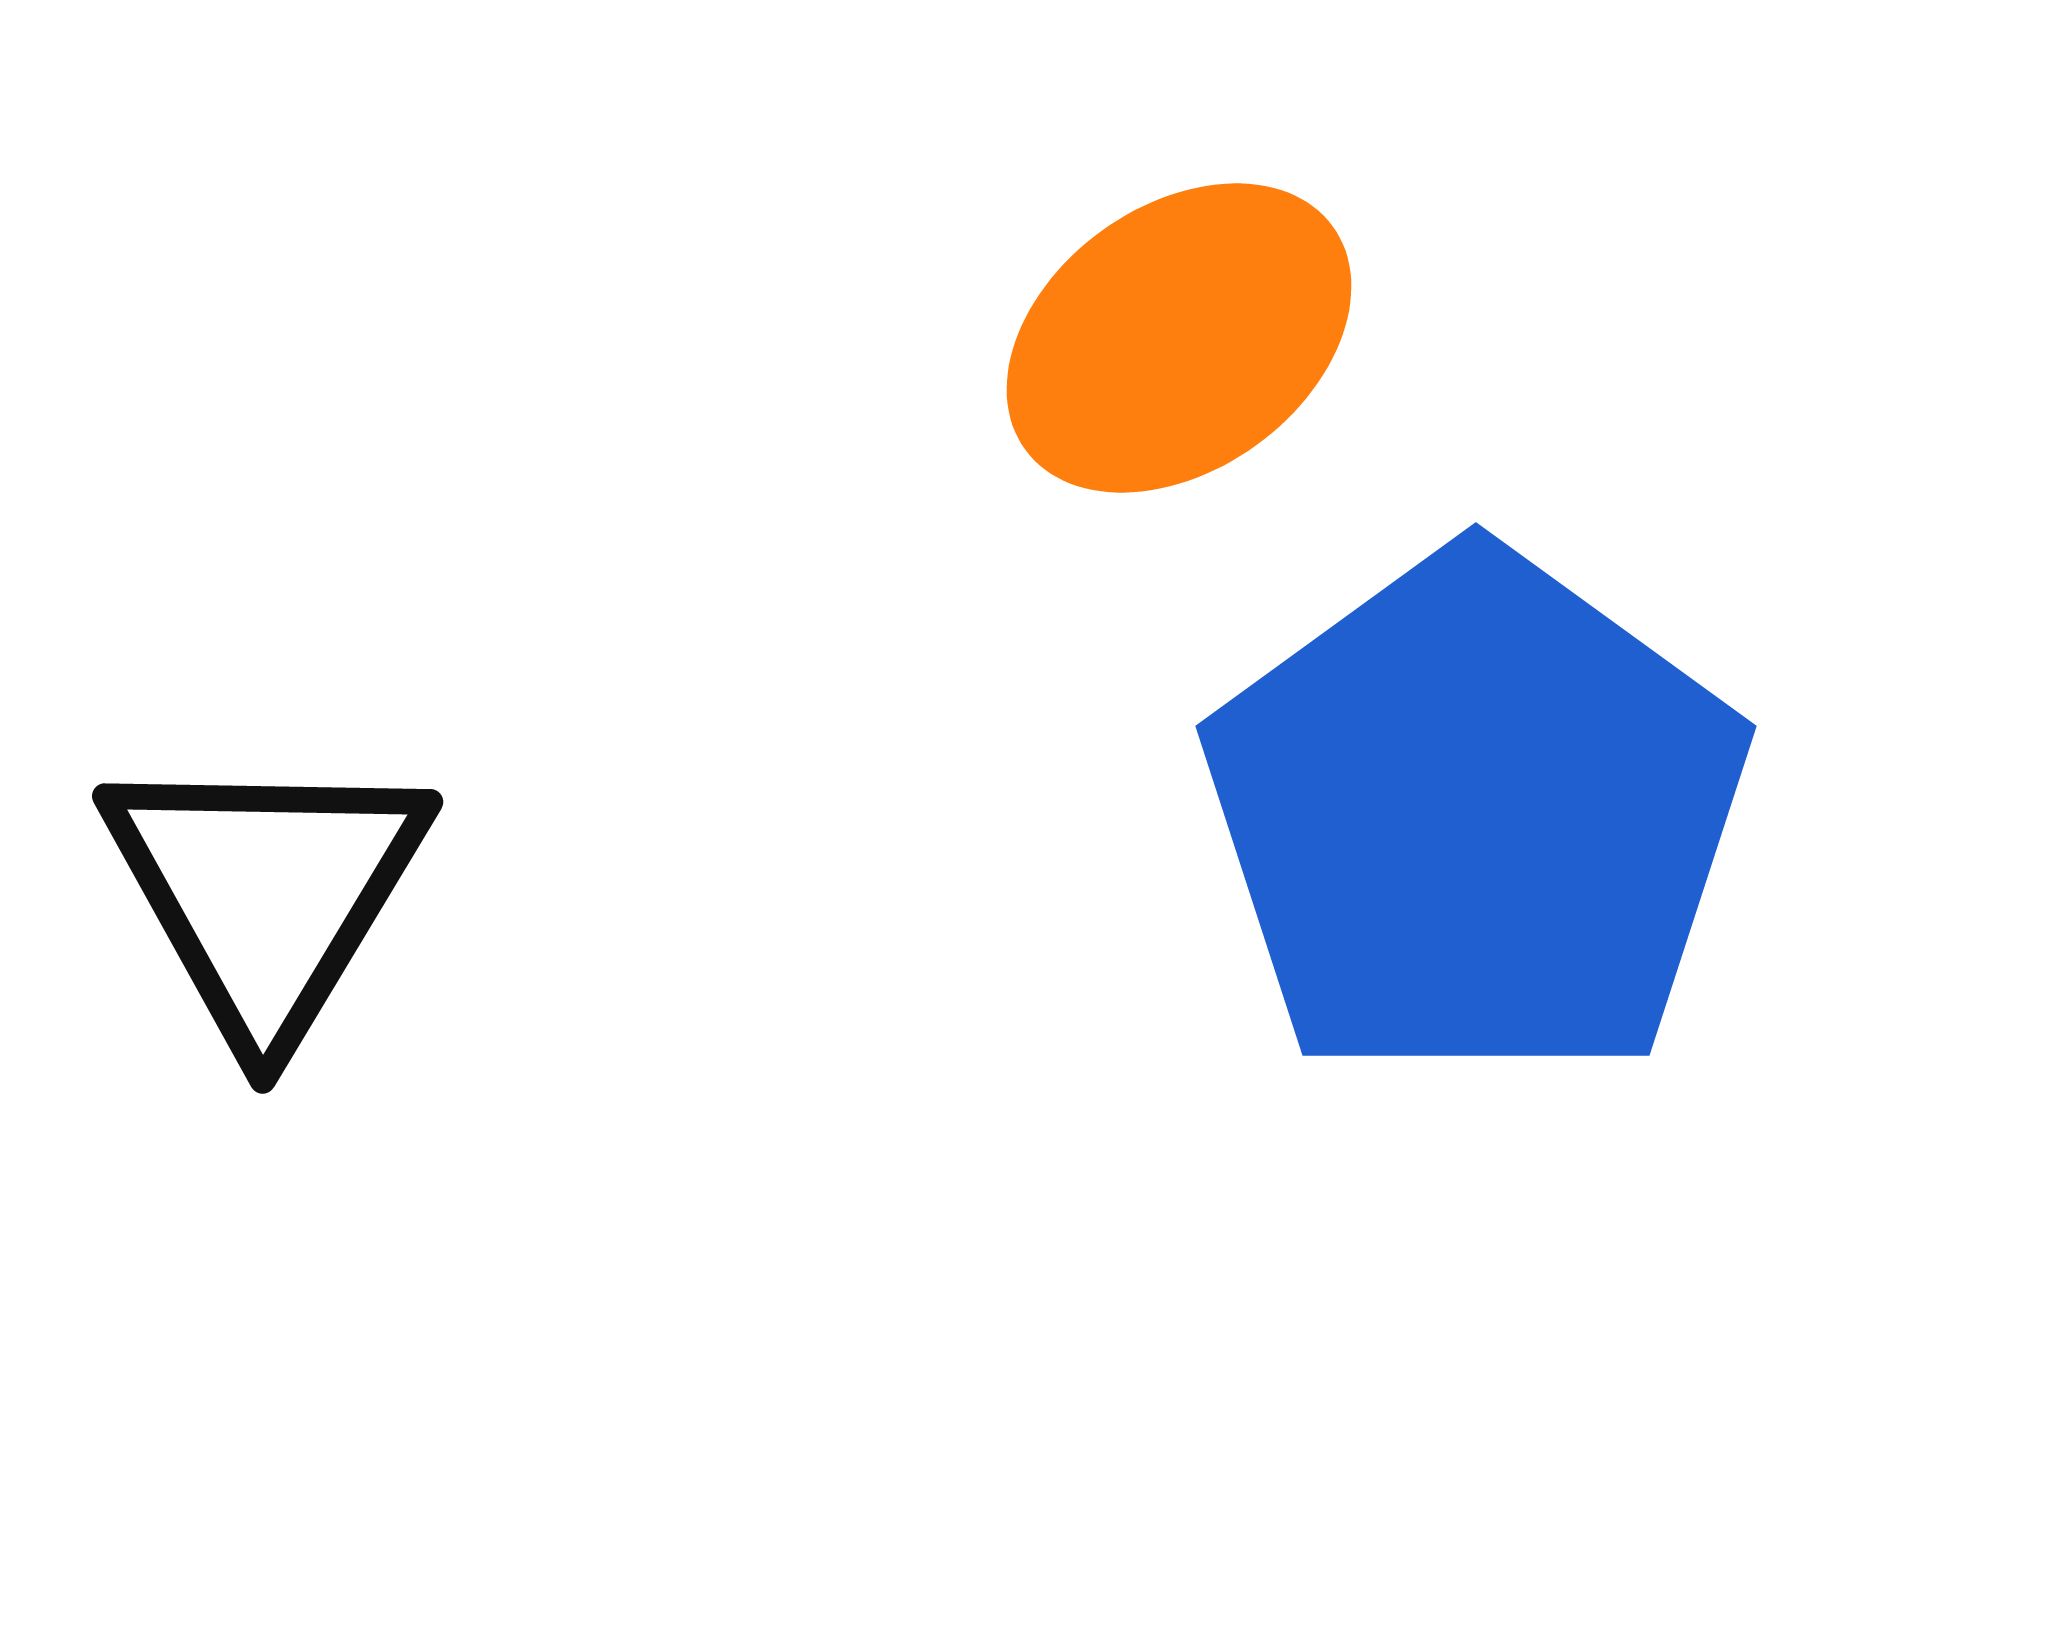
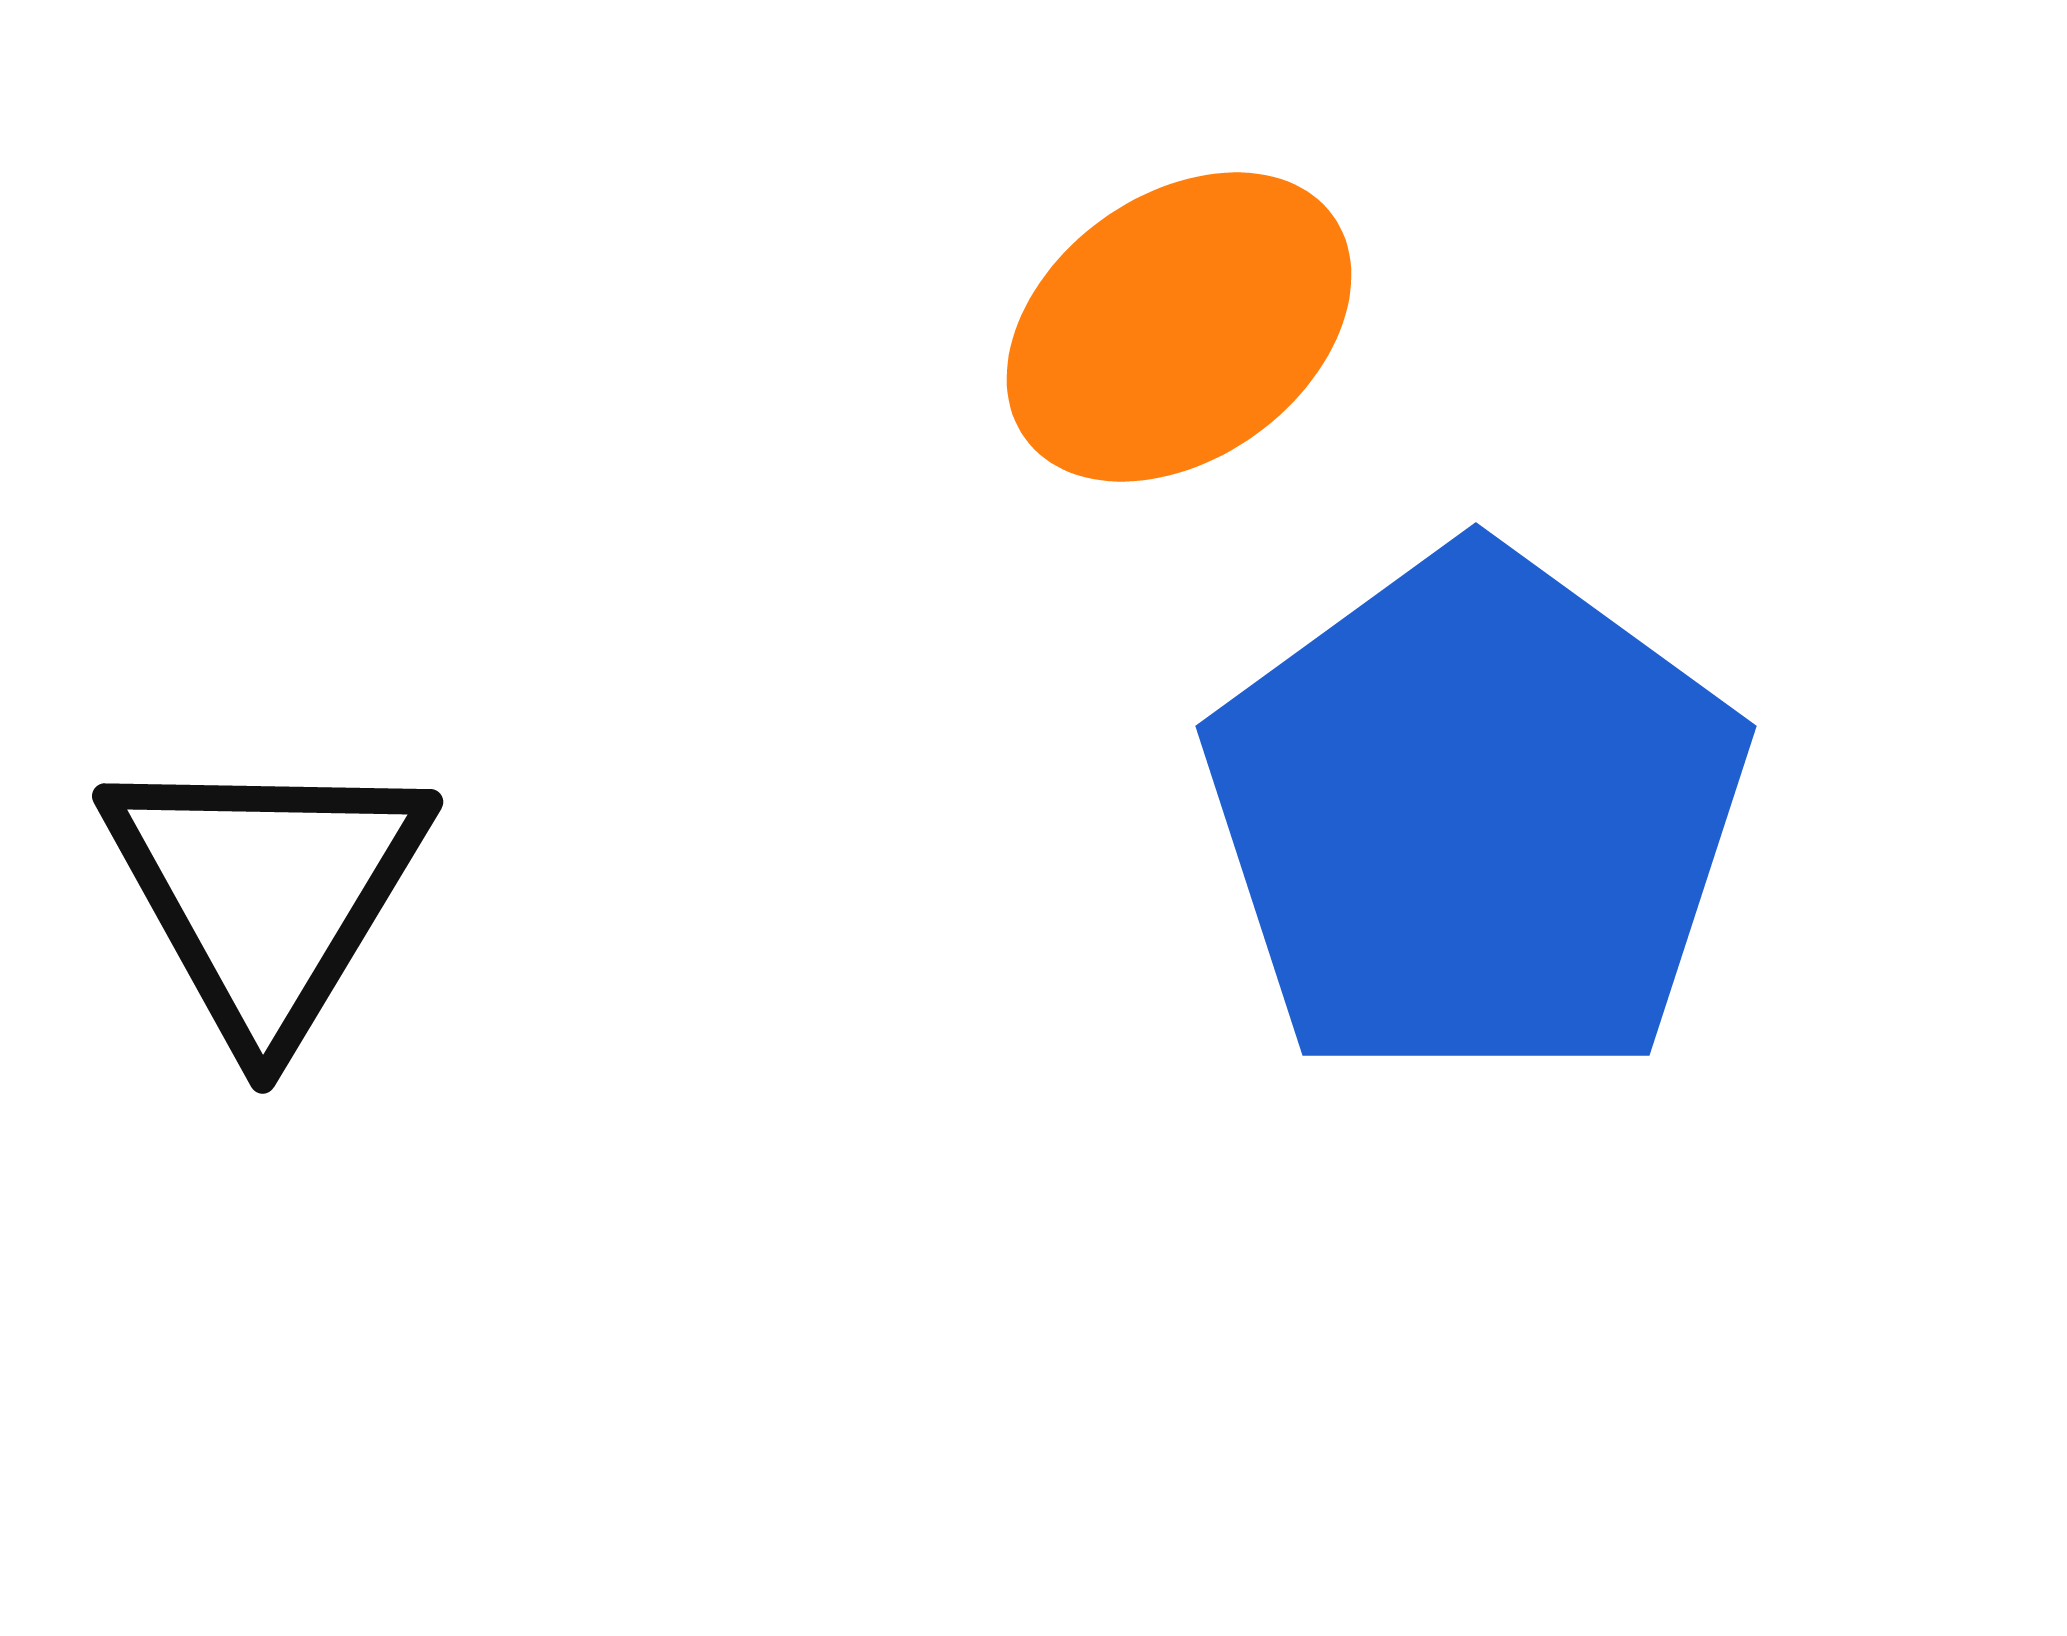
orange ellipse: moved 11 px up
